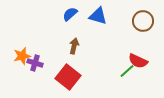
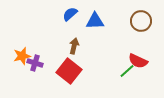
blue triangle: moved 3 px left, 5 px down; rotated 18 degrees counterclockwise
brown circle: moved 2 px left
red square: moved 1 px right, 6 px up
